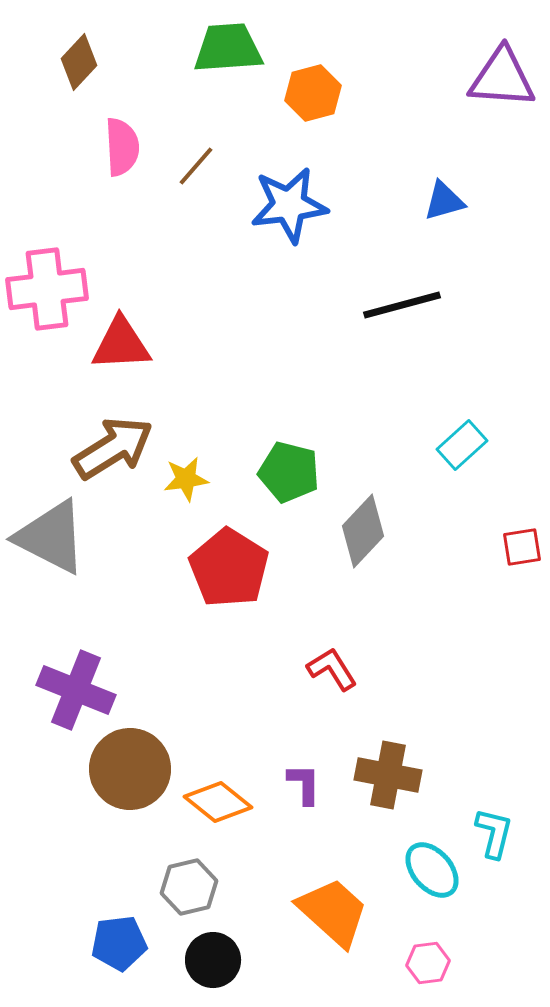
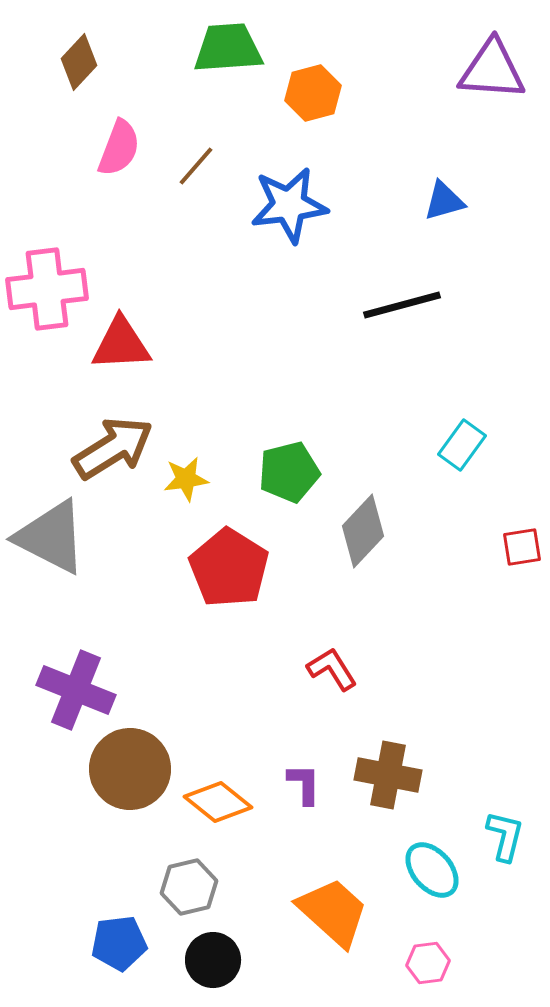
purple triangle: moved 10 px left, 8 px up
pink semicircle: moved 3 px left, 1 px down; rotated 24 degrees clockwise
cyan rectangle: rotated 12 degrees counterclockwise
green pentagon: rotated 28 degrees counterclockwise
cyan L-shape: moved 11 px right, 3 px down
